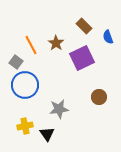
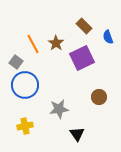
orange line: moved 2 px right, 1 px up
black triangle: moved 30 px right
